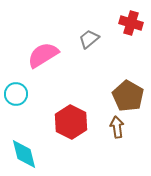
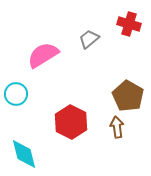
red cross: moved 2 px left, 1 px down
